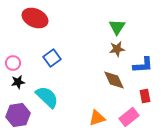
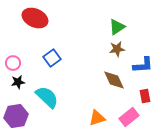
green triangle: rotated 24 degrees clockwise
purple hexagon: moved 2 px left, 1 px down
